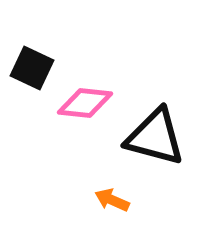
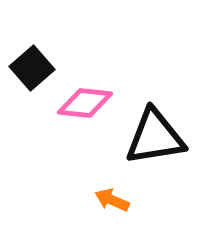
black square: rotated 24 degrees clockwise
black triangle: rotated 24 degrees counterclockwise
